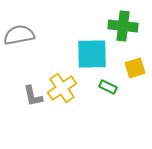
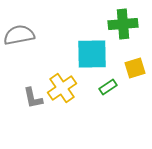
green cross: moved 2 px up; rotated 12 degrees counterclockwise
green rectangle: rotated 60 degrees counterclockwise
gray L-shape: moved 2 px down
